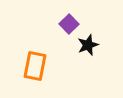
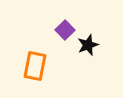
purple square: moved 4 px left, 6 px down
